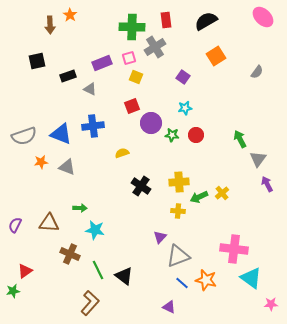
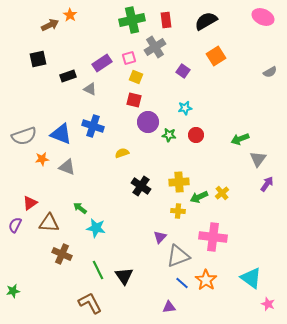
pink ellipse at (263, 17): rotated 20 degrees counterclockwise
brown arrow at (50, 25): rotated 114 degrees counterclockwise
green cross at (132, 27): moved 7 px up; rotated 15 degrees counterclockwise
black square at (37, 61): moved 1 px right, 2 px up
purple rectangle at (102, 63): rotated 12 degrees counterclockwise
gray semicircle at (257, 72): moved 13 px right; rotated 24 degrees clockwise
purple square at (183, 77): moved 6 px up
red square at (132, 106): moved 2 px right, 6 px up; rotated 35 degrees clockwise
purple circle at (151, 123): moved 3 px left, 1 px up
blue cross at (93, 126): rotated 25 degrees clockwise
green star at (172, 135): moved 3 px left
green arrow at (240, 139): rotated 84 degrees counterclockwise
orange star at (41, 162): moved 1 px right, 3 px up
purple arrow at (267, 184): rotated 63 degrees clockwise
green arrow at (80, 208): rotated 144 degrees counterclockwise
cyan star at (95, 230): moved 1 px right, 2 px up
pink cross at (234, 249): moved 21 px left, 12 px up
brown cross at (70, 254): moved 8 px left
red triangle at (25, 271): moved 5 px right, 68 px up
black triangle at (124, 276): rotated 18 degrees clockwise
orange star at (206, 280): rotated 20 degrees clockwise
brown L-shape at (90, 303): rotated 70 degrees counterclockwise
pink star at (271, 304): moved 3 px left; rotated 24 degrees clockwise
purple triangle at (169, 307): rotated 32 degrees counterclockwise
